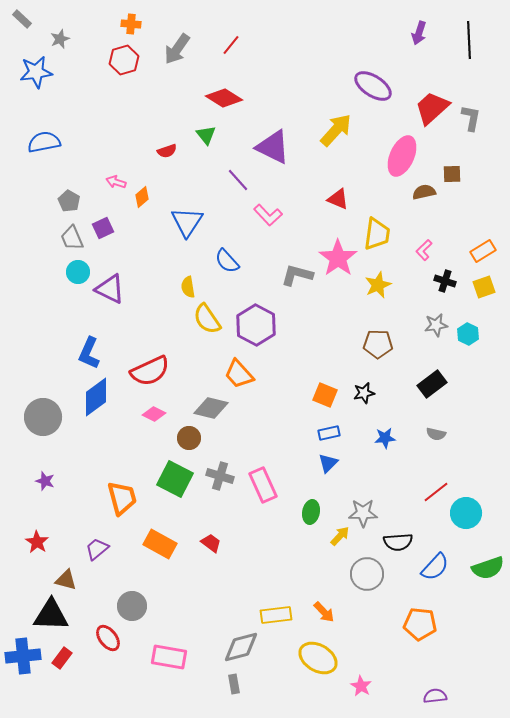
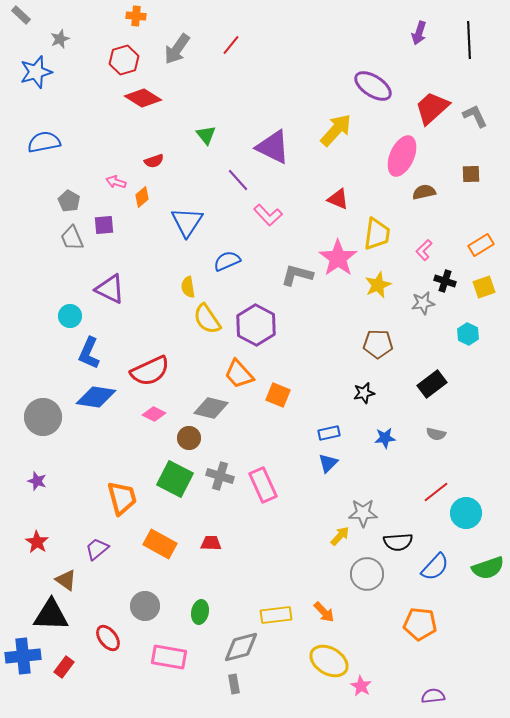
gray rectangle at (22, 19): moved 1 px left, 4 px up
orange cross at (131, 24): moved 5 px right, 8 px up
blue star at (36, 72): rotated 8 degrees counterclockwise
red diamond at (224, 98): moved 81 px left
gray L-shape at (471, 118): moved 4 px right, 2 px up; rotated 36 degrees counterclockwise
red semicircle at (167, 151): moved 13 px left, 10 px down
brown square at (452, 174): moved 19 px right
purple square at (103, 228): moved 1 px right, 3 px up; rotated 20 degrees clockwise
orange rectangle at (483, 251): moved 2 px left, 6 px up
blue semicircle at (227, 261): rotated 108 degrees clockwise
cyan circle at (78, 272): moved 8 px left, 44 px down
gray star at (436, 325): moved 13 px left, 22 px up
orange square at (325, 395): moved 47 px left
blue diamond at (96, 397): rotated 45 degrees clockwise
purple star at (45, 481): moved 8 px left
green ellipse at (311, 512): moved 111 px left, 100 px down
red trapezoid at (211, 543): rotated 35 degrees counterclockwise
brown triangle at (66, 580): rotated 20 degrees clockwise
gray circle at (132, 606): moved 13 px right
red rectangle at (62, 658): moved 2 px right, 9 px down
yellow ellipse at (318, 658): moved 11 px right, 3 px down
purple semicircle at (435, 696): moved 2 px left
